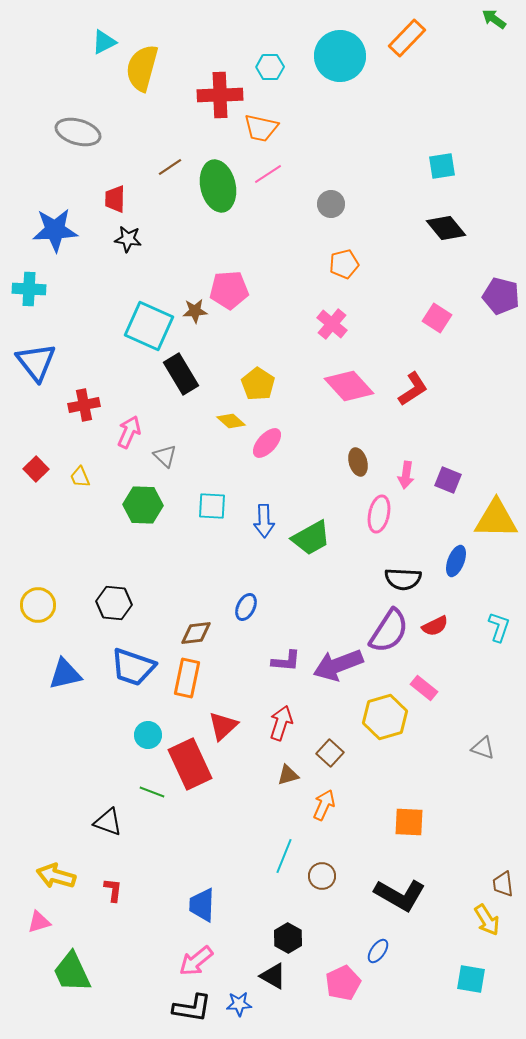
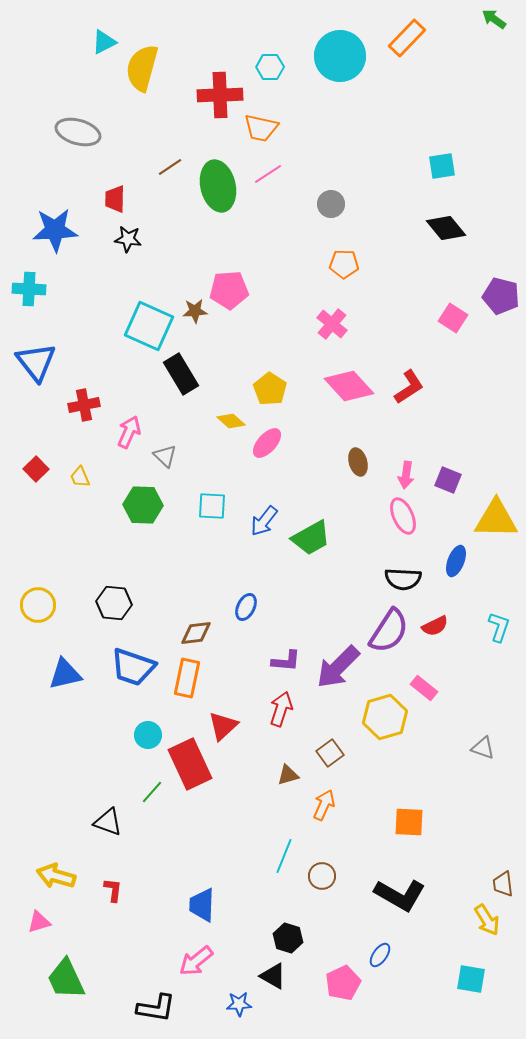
orange pentagon at (344, 264): rotated 16 degrees clockwise
pink square at (437, 318): moved 16 px right
yellow pentagon at (258, 384): moved 12 px right, 5 px down
red L-shape at (413, 389): moved 4 px left, 2 px up
pink ellipse at (379, 514): moved 24 px right, 2 px down; rotated 36 degrees counterclockwise
blue arrow at (264, 521): rotated 40 degrees clockwise
purple arrow at (338, 665): moved 2 px down; rotated 24 degrees counterclockwise
red arrow at (281, 723): moved 14 px up
brown square at (330, 753): rotated 12 degrees clockwise
green line at (152, 792): rotated 70 degrees counterclockwise
black hexagon at (288, 938): rotated 12 degrees counterclockwise
blue ellipse at (378, 951): moved 2 px right, 4 px down
green trapezoid at (72, 972): moved 6 px left, 7 px down
black L-shape at (192, 1008): moved 36 px left
